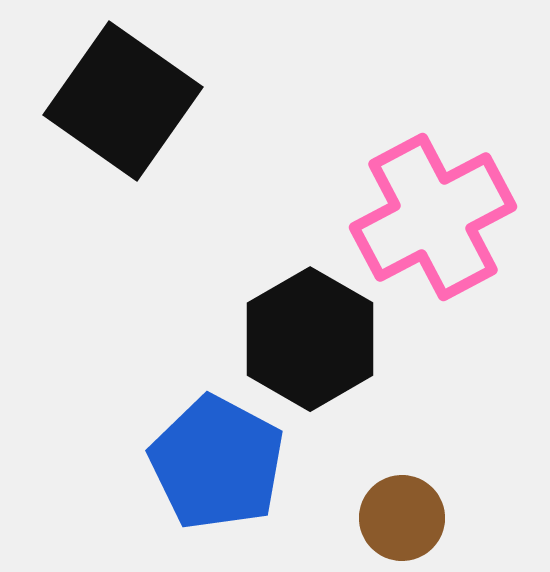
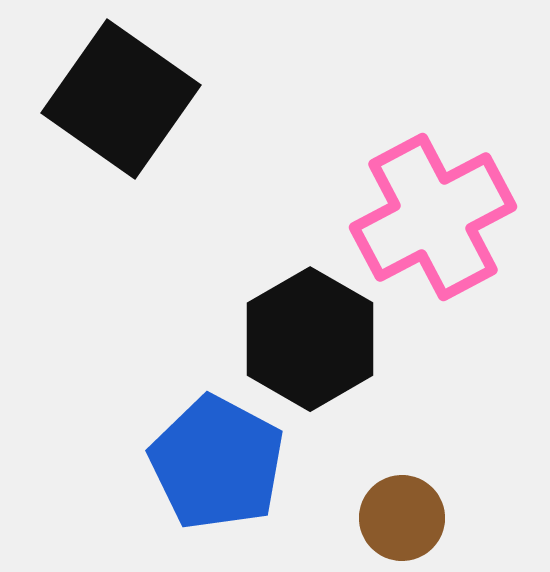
black square: moved 2 px left, 2 px up
